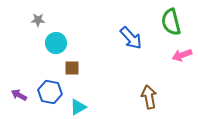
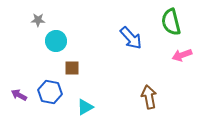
cyan circle: moved 2 px up
cyan triangle: moved 7 px right
